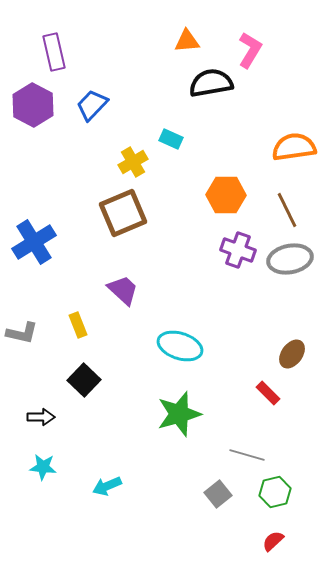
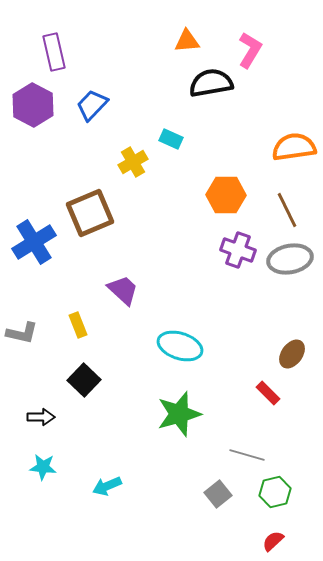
brown square: moved 33 px left
